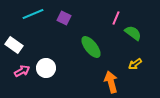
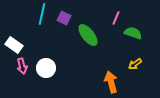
cyan line: moved 9 px right; rotated 55 degrees counterclockwise
green semicircle: rotated 18 degrees counterclockwise
green ellipse: moved 3 px left, 12 px up
pink arrow: moved 5 px up; rotated 105 degrees clockwise
